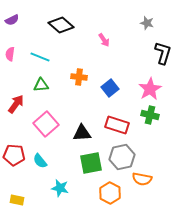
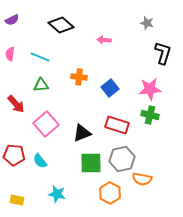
pink arrow: rotated 128 degrees clockwise
pink star: rotated 25 degrees clockwise
red arrow: rotated 102 degrees clockwise
black triangle: rotated 18 degrees counterclockwise
gray hexagon: moved 2 px down
green square: rotated 10 degrees clockwise
cyan star: moved 3 px left, 6 px down
